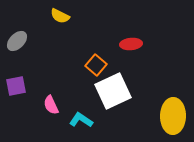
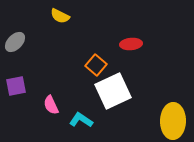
gray ellipse: moved 2 px left, 1 px down
yellow ellipse: moved 5 px down
